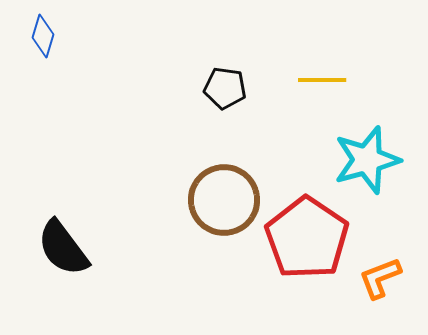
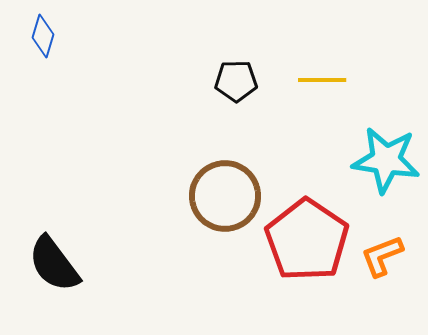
black pentagon: moved 11 px right, 7 px up; rotated 9 degrees counterclockwise
cyan star: moved 19 px right; rotated 24 degrees clockwise
brown circle: moved 1 px right, 4 px up
red pentagon: moved 2 px down
black semicircle: moved 9 px left, 16 px down
orange L-shape: moved 2 px right, 22 px up
